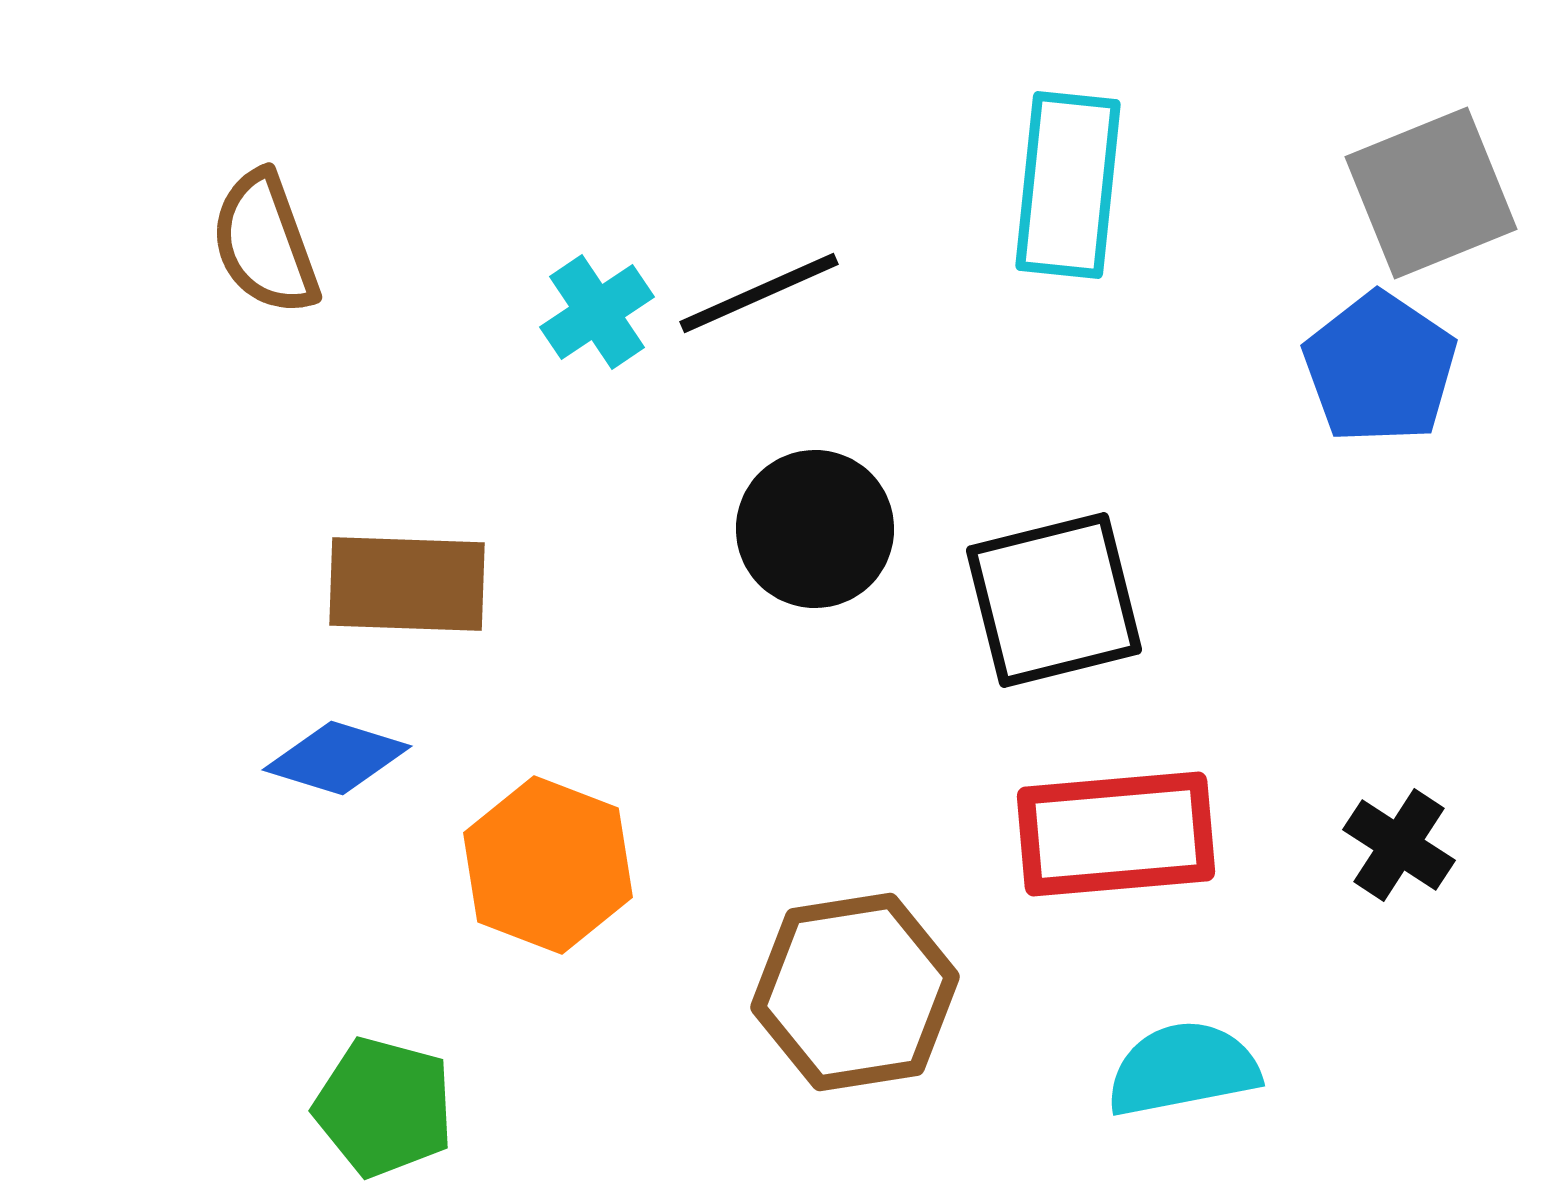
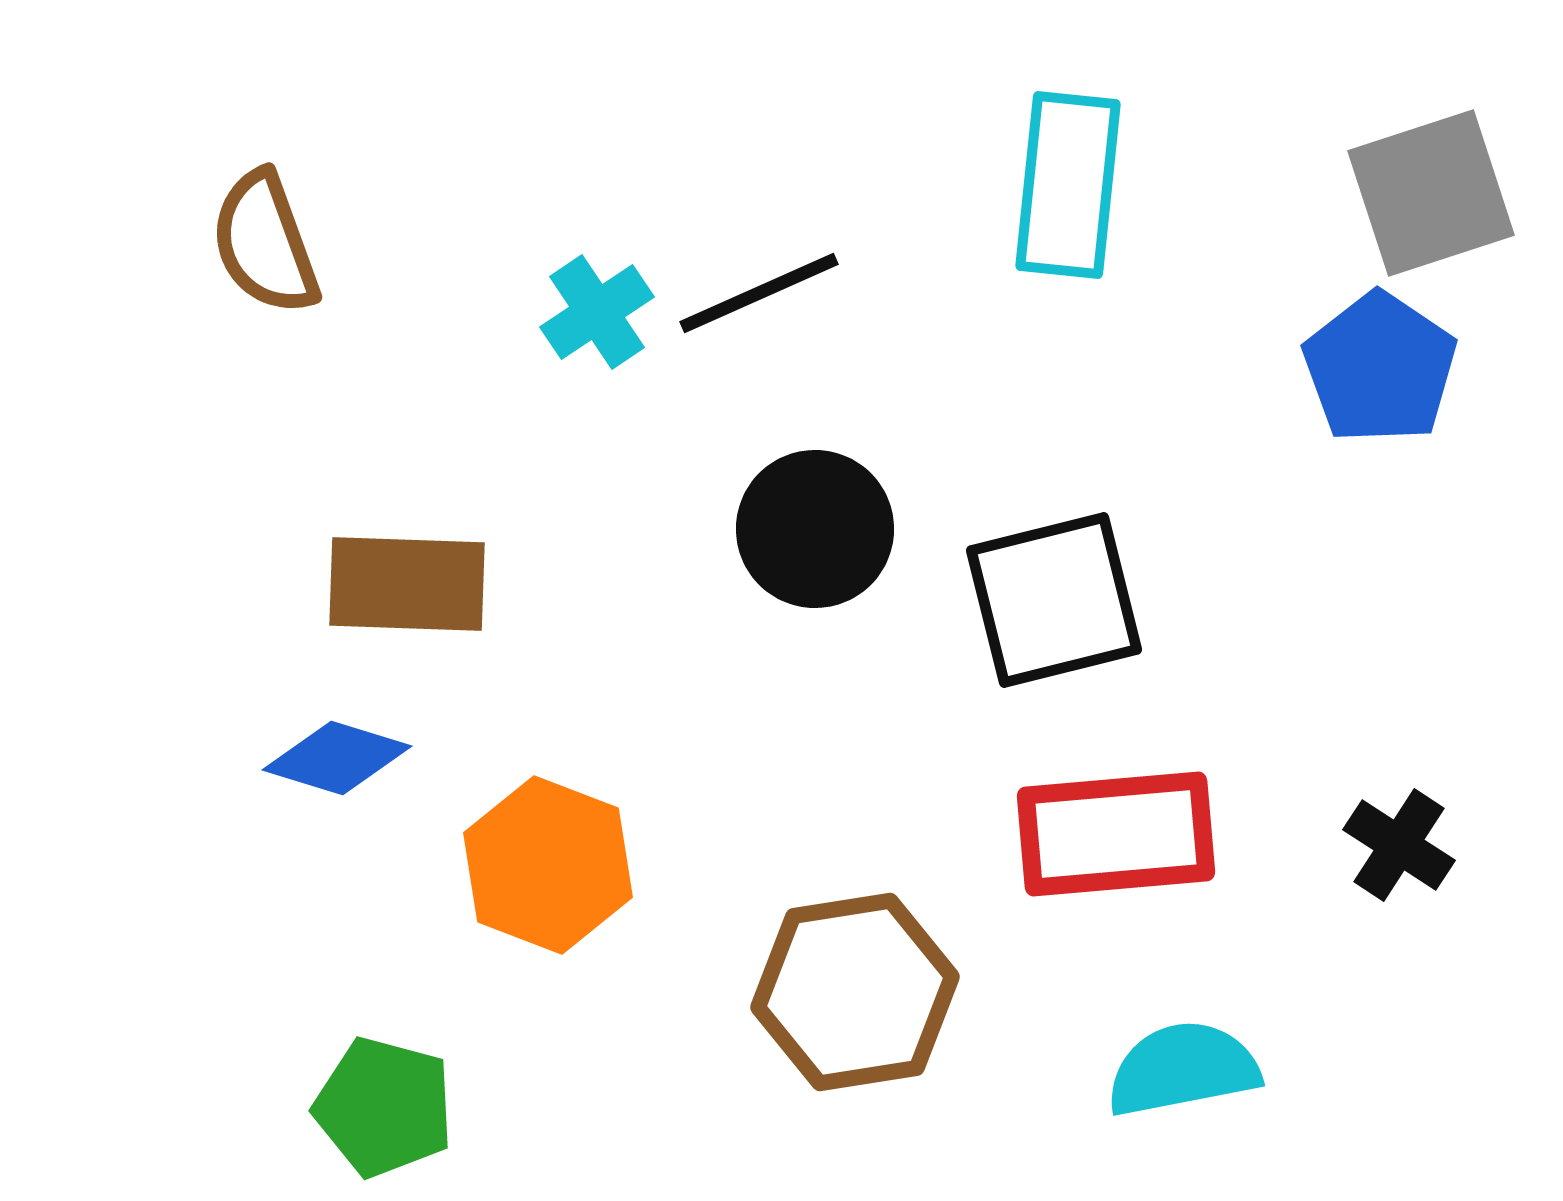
gray square: rotated 4 degrees clockwise
